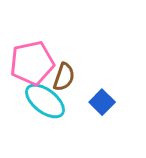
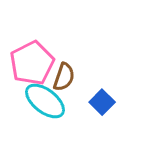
pink pentagon: rotated 15 degrees counterclockwise
